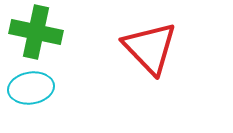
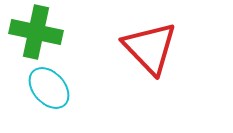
cyan ellipse: moved 18 px right; rotated 57 degrees clockwise
